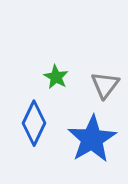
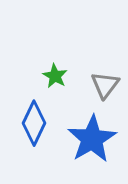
green star: moved 1 px left, 1 px up
